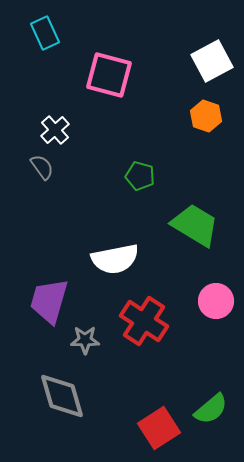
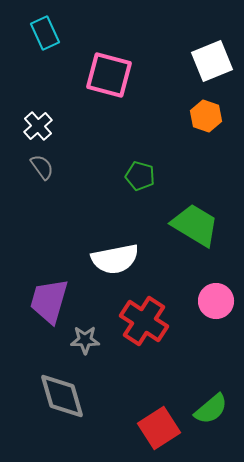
white square: rotated 6 degrees clockwise
white cross: moved 17 px left, 4 px up
